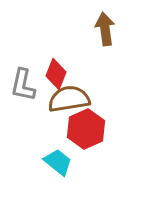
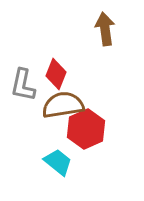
brown semicircle: moved 6 px left, 6 px down
